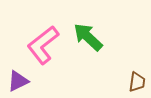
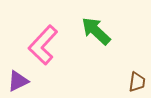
green arrow: moved 8 px right, 6 px up
pink L-shape: rotated 9 degrees counterclockwise
